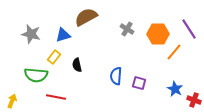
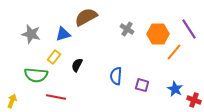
blue triangle: moved 1 px up
black semicircle: rotated 40 degrees clockwise
purple square: moved 3 px right, 2 px down
